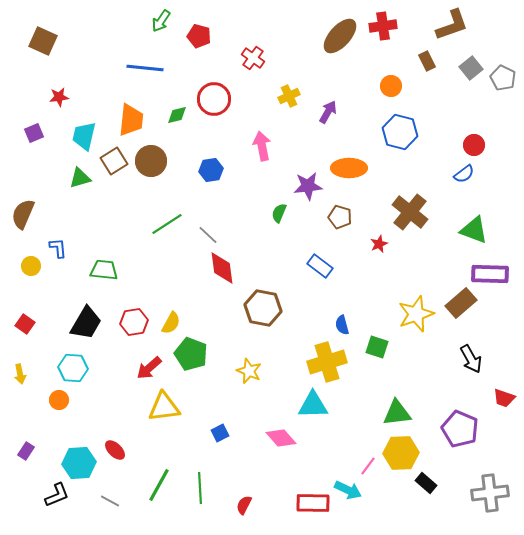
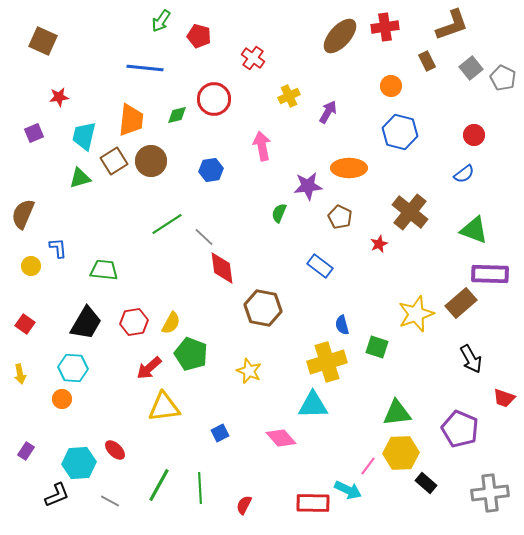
red cross at (383, 26): moved 2 px right, 1 px down
red circle at (474, 145): moved 10 px up
brown pentagon at (340, 217): rotated 10 degrees clockwise
gray line at (208, 235): moved 4 px left, 2 px down
orange circle at (59, 400): moved 3 px right, 1 px up
